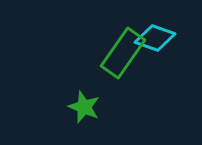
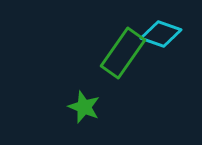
cyan diamond: moved 6 px right, 4 px up
